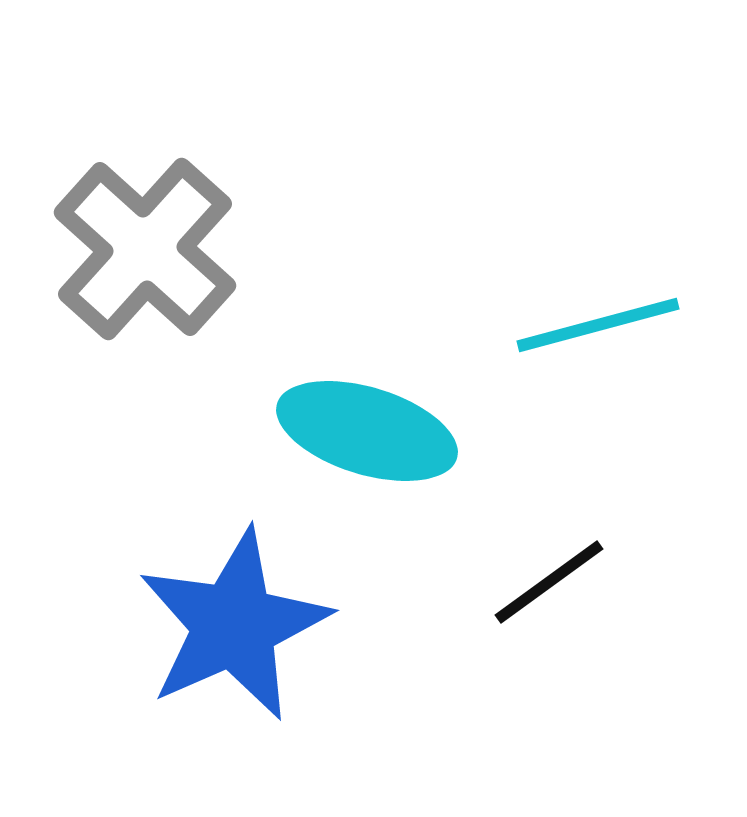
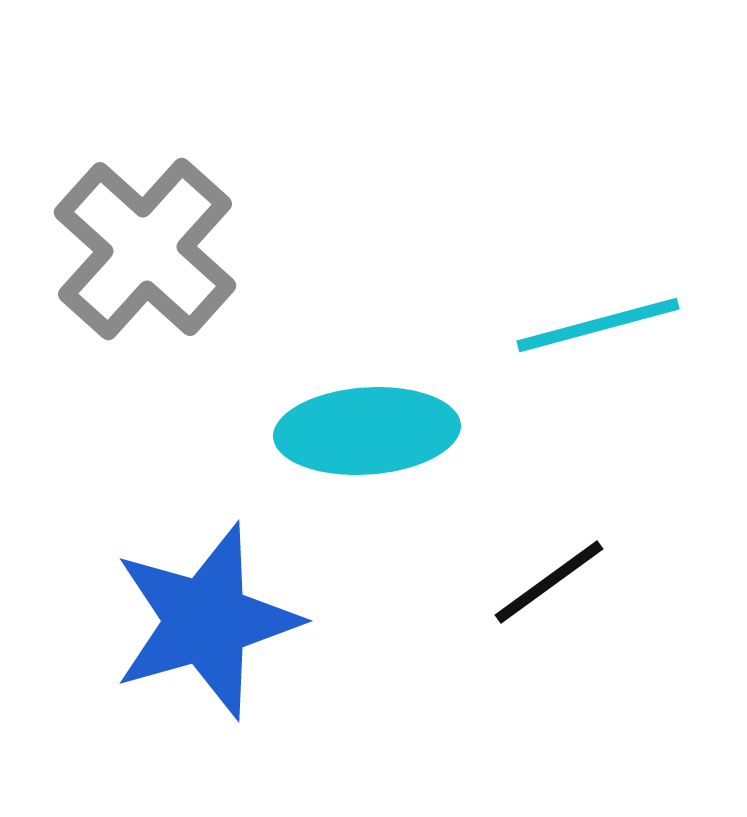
cyan ellipse: rotated 21 degrees counterclockwise
blue star: moved 28 px left, 4 px up; rotated 8 degrees clockwise
